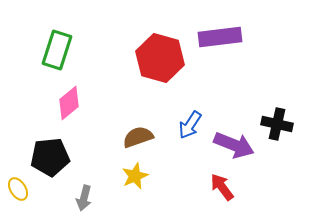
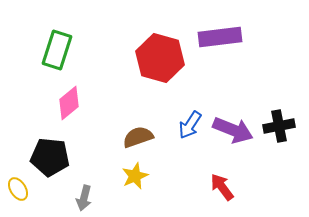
black cross: moved 2 px right, 2 px down; rotated 24 degrees counterclockwise
purple arrow: moved 1 px left, 15 px up
black pentagon: rotated 12 degrees clockwise
